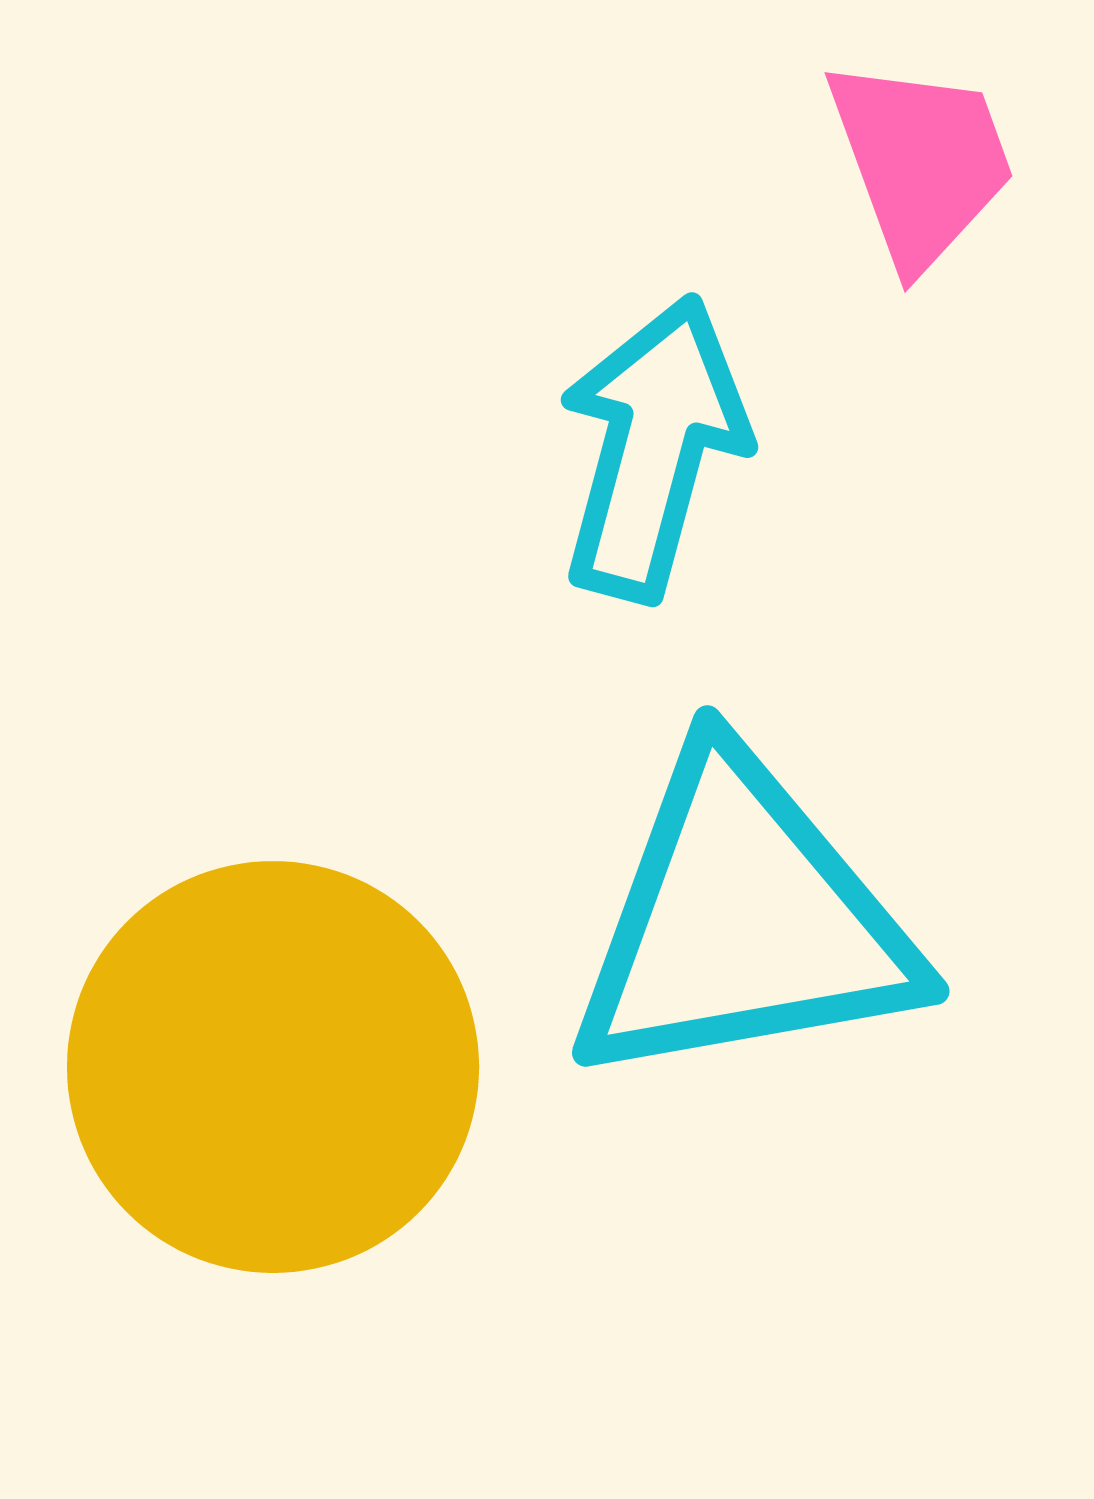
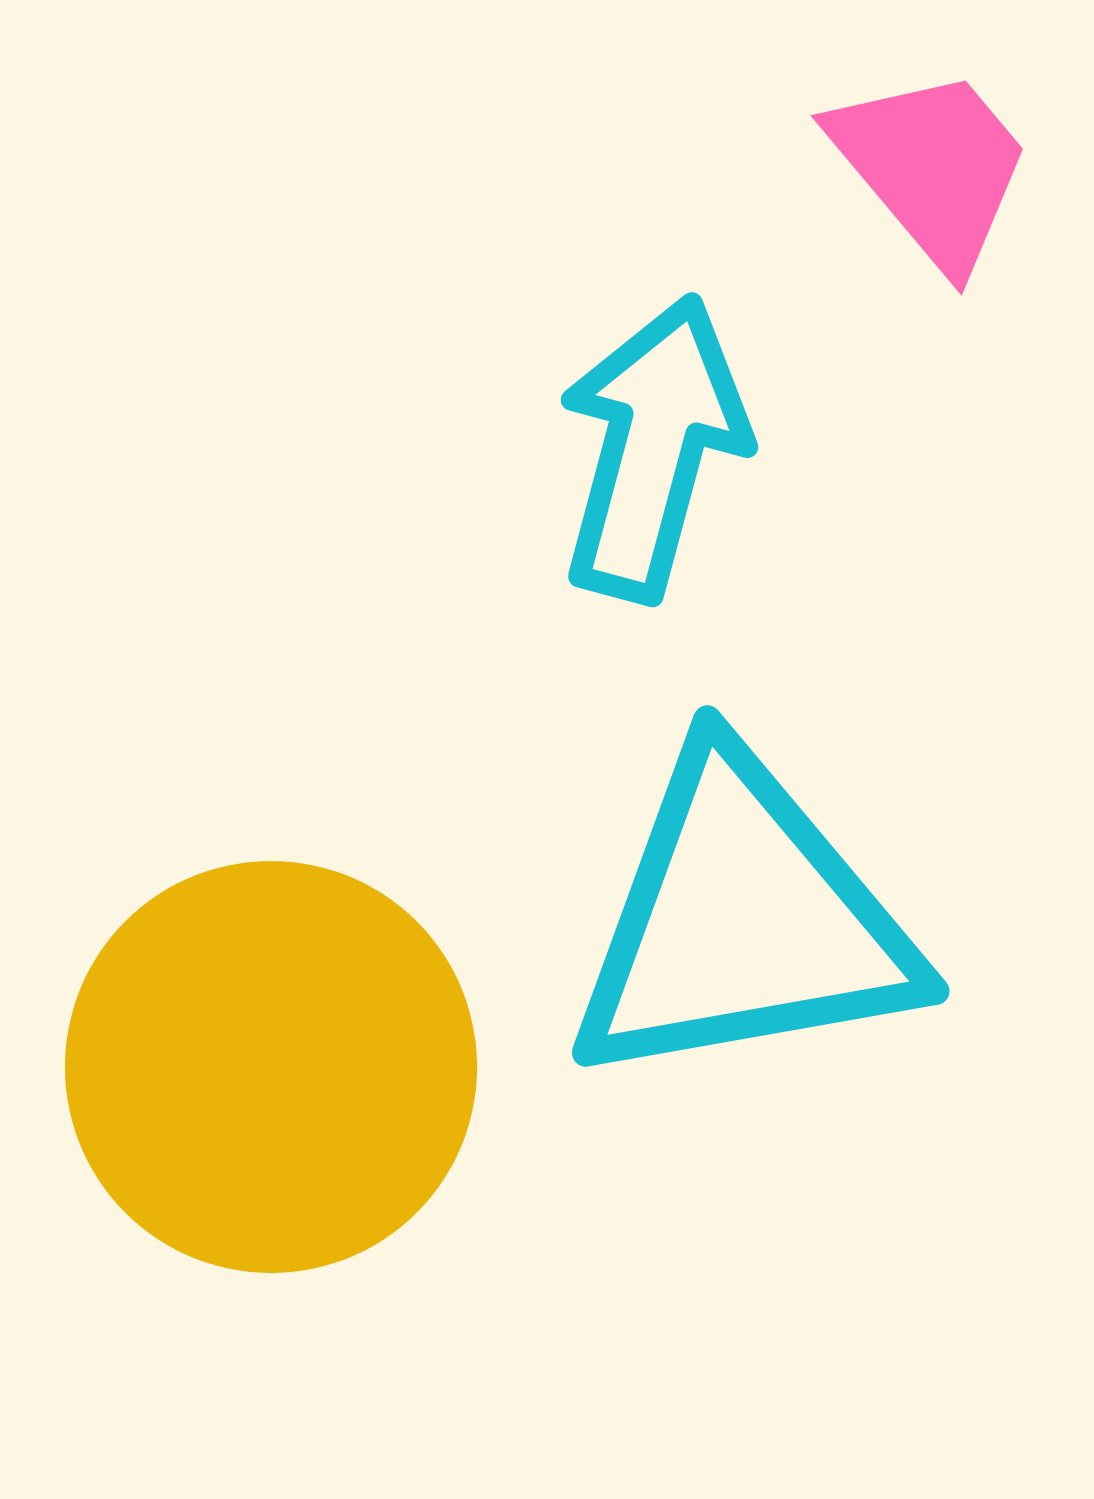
pink trapezoid: moved 11 px right, 5 px down; rotated 20 degrees counterclockwise
yellow circle: moved 2 px left
